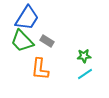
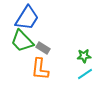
gray rectangle: moved 4 px left, 7 px down
